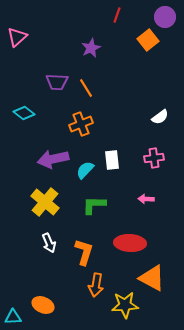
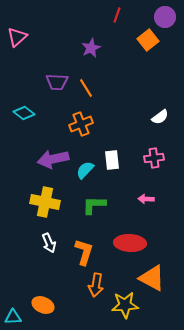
yellow cross: rotated 28 degrees counterclockwise
